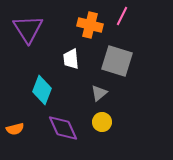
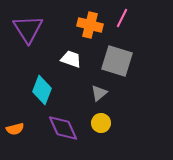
pink line: moved 2 px down
white trapezoid: rotated 115 degrees clockwise
yellow circle: moved 1 px left, 1 px down
